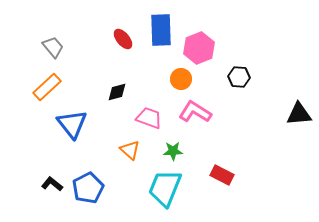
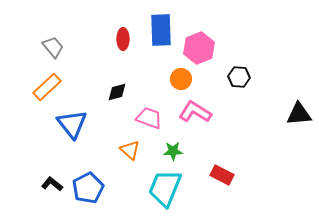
red ellipse: rotated 40 degrees clockwise
